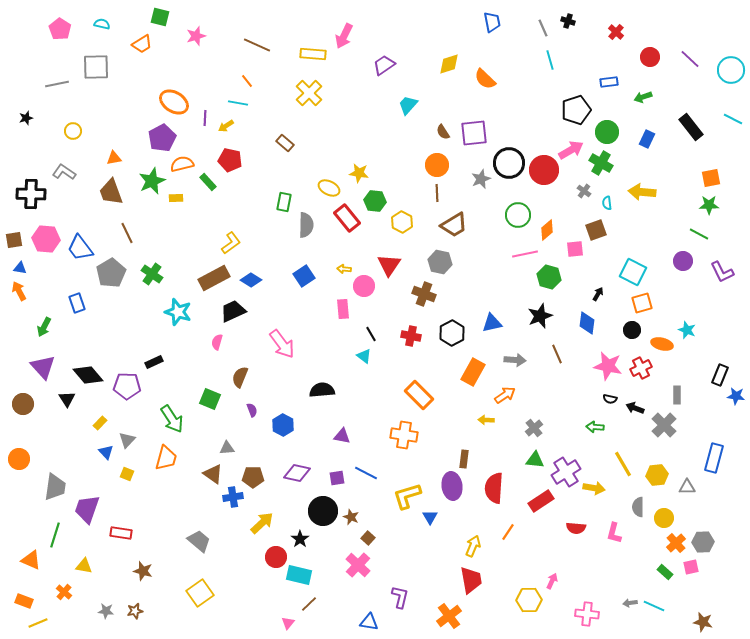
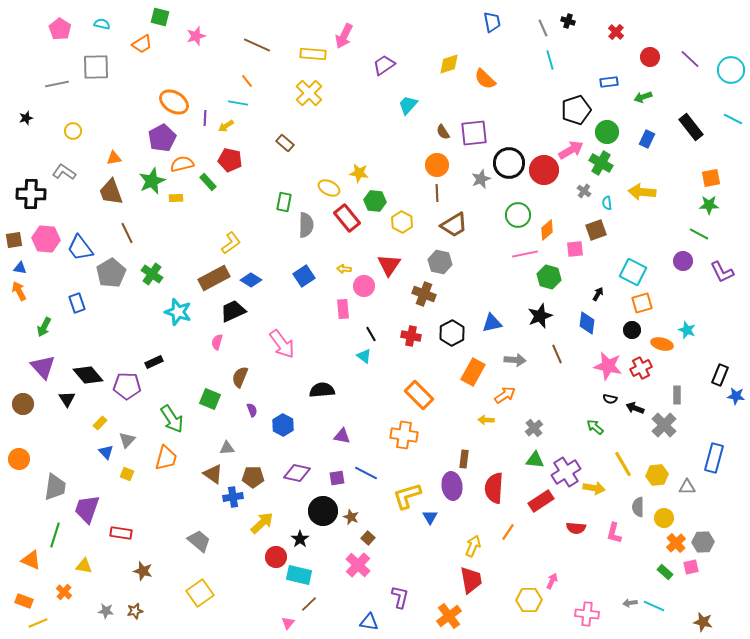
green arrow at (595, 427): rotated 36 degrees clockwise
